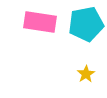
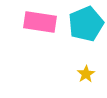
cyan pentagon: rotated 12 degrees counterclockwise
